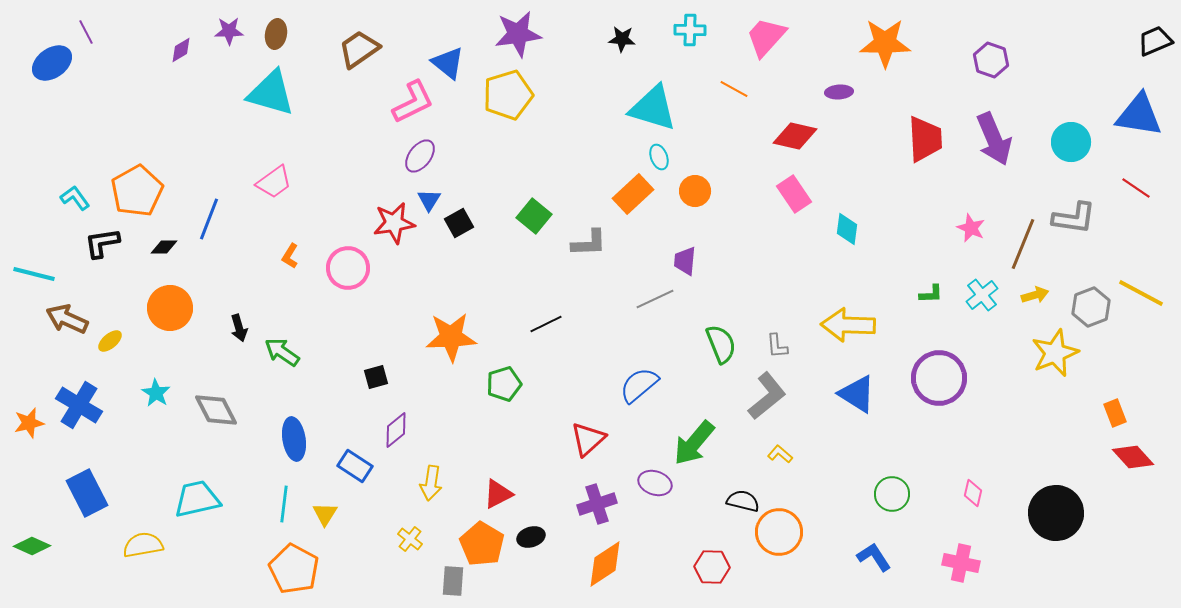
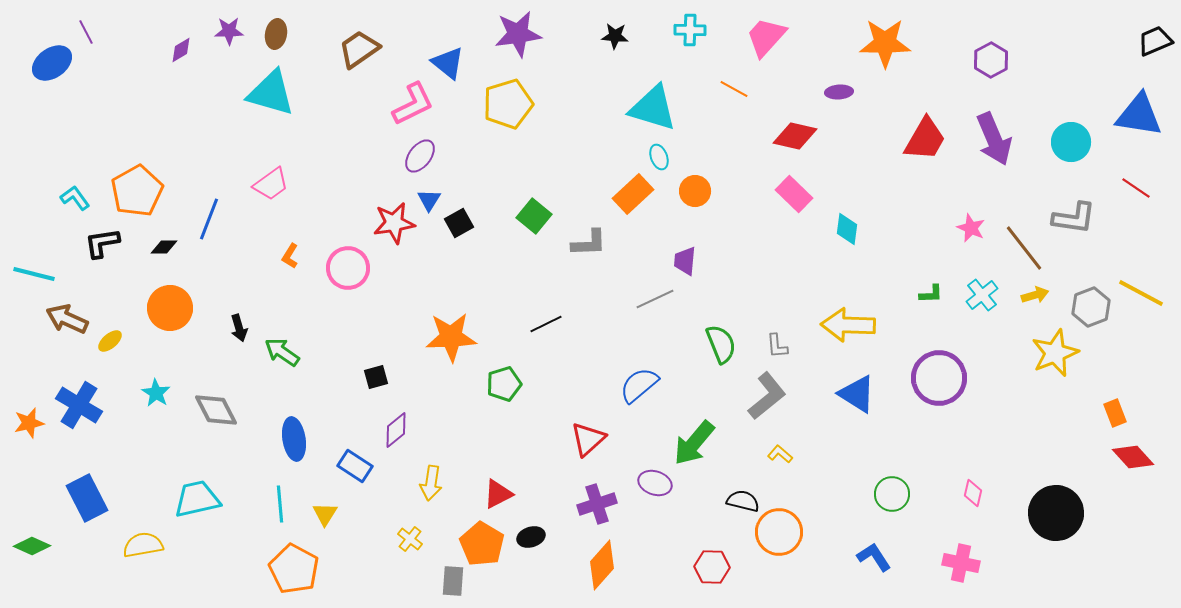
black star at (622, 39): moved 7 px left, 3 px up
purple hexagon at (991, 60): rotated 12 degrees clockwise
yellow pentagon at (508, 95): moved 9 px down
pink L-shape at (413, 102): moved 2 px down
red trapezoid at (925, 139): rotated 33 degrees clockwise
pink trapezoid at (274, 182): moved 3 px left, 2 px down
pink rectangle at (794, 194): rotated 12 degrees counterclockwise
brown line at (1023, 244): moved 1 px right, 4 px down; rotated 60 degrees counterclockwise
blue rectangle at (87, 493): moved 5 px down
cyan line at (284, 504): moved 4 px left; rotated 12 degrees counterclockwise
orange diamond at (605, 564): moved 3 px left, 1 px down; rotated 15 degrees counterclockwise
